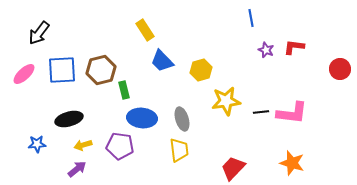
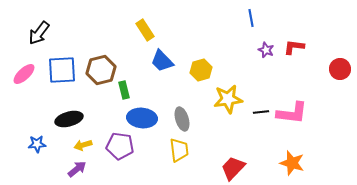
yellow star: moved 2 px right, 2 px up
